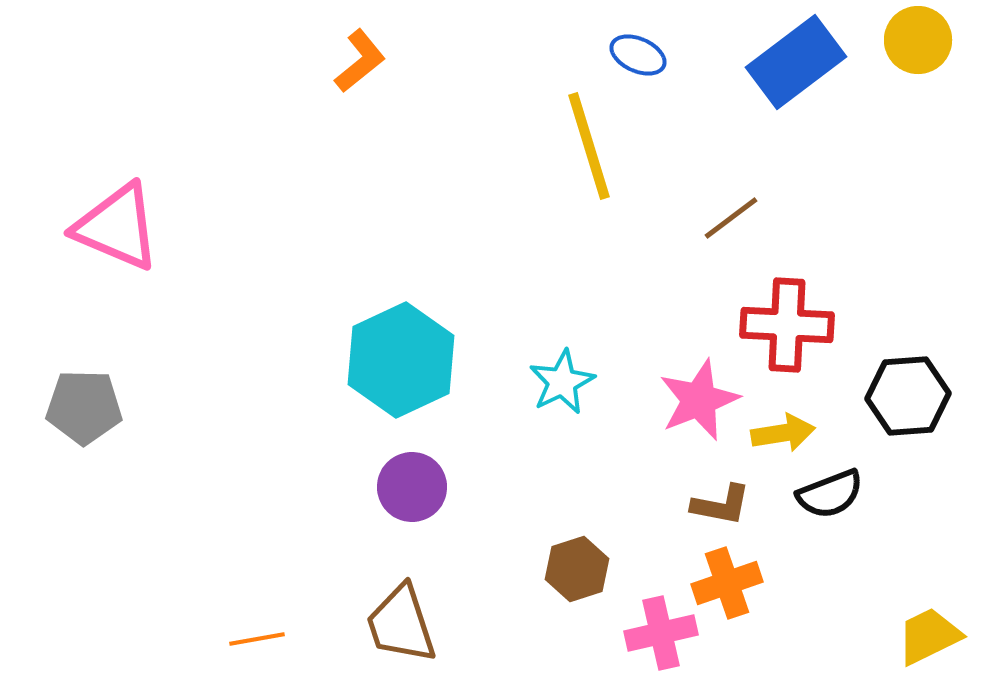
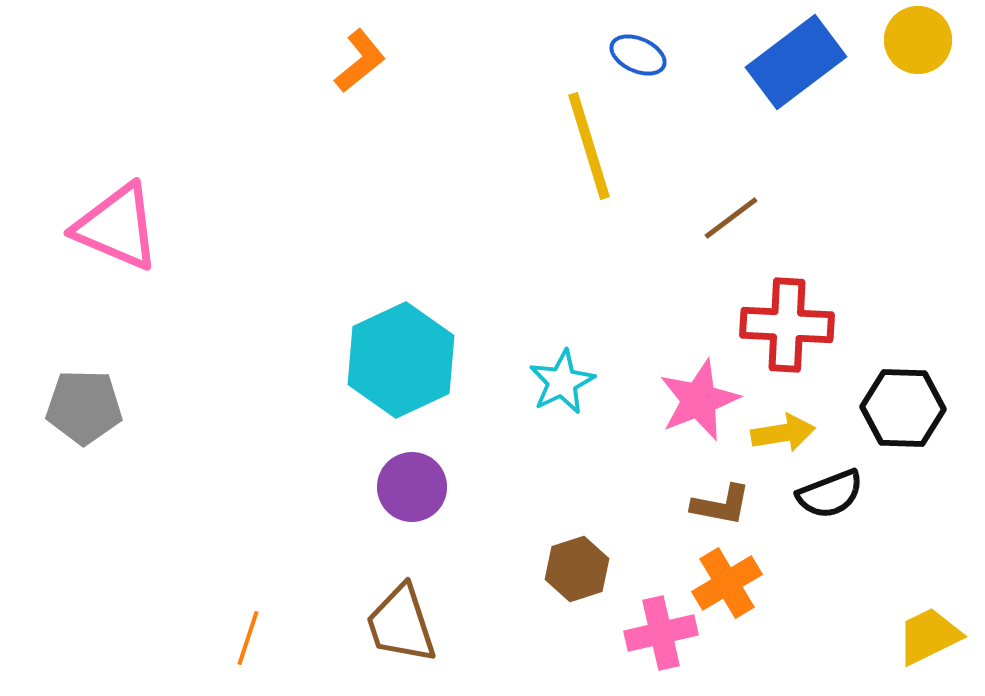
black hexagon: moved 5 px left, 12 px down; rotated 6 degrees clockwise
orange cross: rotated 12 degrees counterclockwise
orange line: moved 9 px left, 1 px up; rotated 62 degrees counterclockwise
